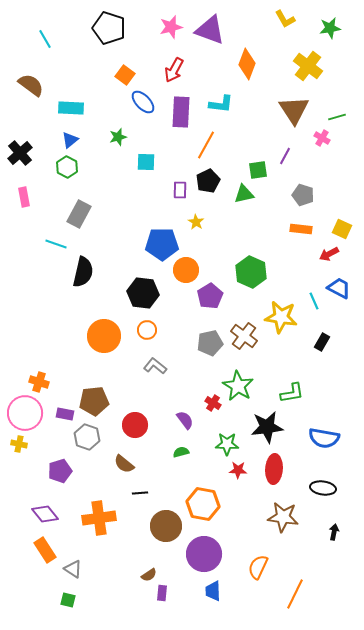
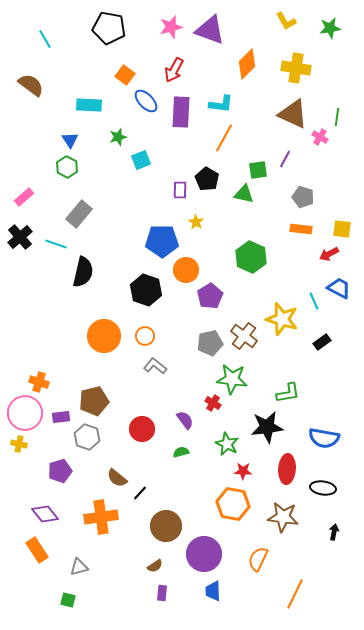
yellow L-shape at (285, 19): moved 1 px right, 2 px down
black pentagon at (109, 28): rotated 8 degrees counterclockwise
orange diamond at (247, 64): rotated 24 degrees clockwise
yellow cross at (308, 66): moved 12 px left, 2 px down; rotated 28 degrees counterclockwise
blue ellipse at (143, 102): moved 3 px right, 1 px up
cyan rectangle at (71, 108): moved 18 px right, 3 px up
brown triangle at (294, 110): moved 1 px left, 4 px down; rotated 32 degrees counterclockwise
green line at (337, 117): rotated 66 degrees counterclockwise
pink cross at (322, 138): moved 2 px left, 1 px up
blue triangle at (70, 140): rotated 24 degrees counterclockwise
orange line at (206, 145): moved 18 px right, 7 px up
black cross at (20, 153): moved 84 px down
purple line at (285, 156): moved 3 px down
cyan square at (146, 162): moved 5 px left, 2 px up; rotated 24 degrees counterclockwise
black pentagon at (208, 181): moved 1 px left, 2 px up; rotated 15 degrees counterclockwise
green triangle at (244, 194): rotated 25 degrees clockwise
gray pentagon at (303, 195): moved 2 px down
pink rectangle at (24, 197): rotated 60 degrees clockwise
gray rectangle at (79, 214): rotated 12 degrees clockwise
yellow square at (342, 229): rotated 18 degrees counterclockwise
blue pentagon at (162, 244): moved 3 px up
green hexagon at (251, 272): moved 15 px up
black hexagon at (143, 293): moved 3 px right, 3 px up; rotated 12 degrees clockwise
yellow star at (281, 317): moved 1 px right, 2 px down; rotated 8 degrees clockwise
orange circle at (147, 330): moved 2 px left, 6 px down
black rectangle at (322, 342): rotated 24 degrees clockwise
green star at (238, 386): moved 6 px left, 7 px up; rotated 24 degrees counterclockwise
green L-shape at (292, 393): moved 4 px left
brown pentagon at (94, 401): rotated 8 degrees counterclockwise
purple rectangle at (65, 414): moved 4 px left, 3 px down; rotated 18 degrees counterclockwise
red circle at (135, 425): moved 7 px right, 4 px down
green star at (227, 444): rotated 25 degrees clockwise
brown semicircle at (124, 464): moved 7 px left, 14 px down
red ellipse at (274, 469): moved 13 px right
red star at (238, 470): moved 5 px right, 1 px down
black line at (140, 493): rotated 42 degrees counterclockwise
orange hexagon at (203, 504): moved 30 px right
orange cross at (99, 518): moved 2 px right, 1 px up
orange rectangle at (45, 550): moved 8 px left
orange semicircle at (258, 567): moved 8 px up
gray triangle at (73, 569): moved 6 px right, 2 px up; rotated 48 degrees counterclockwise
brown semicircle at (149, 575): moved 6 px right, 9 px up
